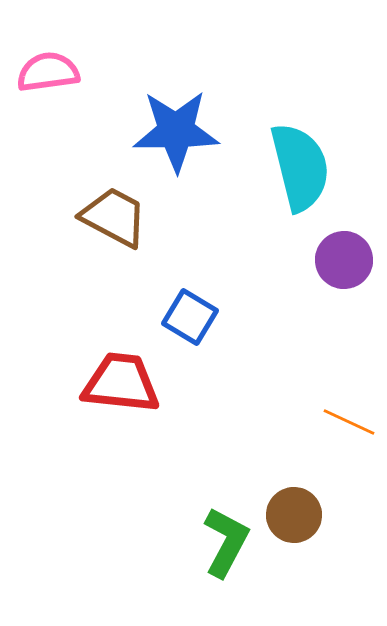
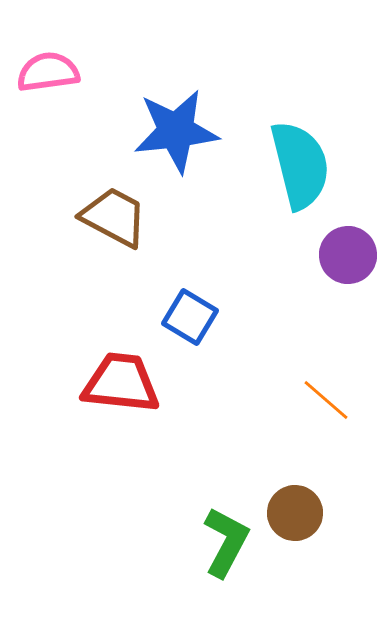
blue star: rotated 6 degrees counterclockwise
cyan semicircle: moved 2 px up
purple circle: moved 4 px right, 5 px up
orange line: moved 23 px left, 22 px up; rotated 16 degrees clockwise
brown circle: moved 1 px right, 2 px up
